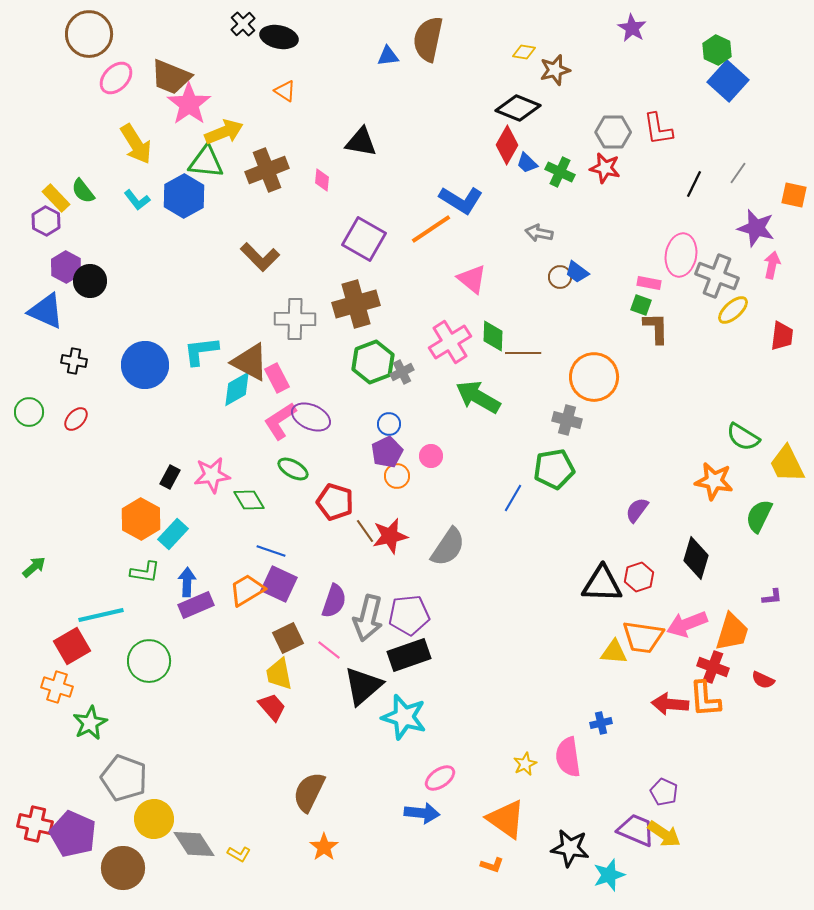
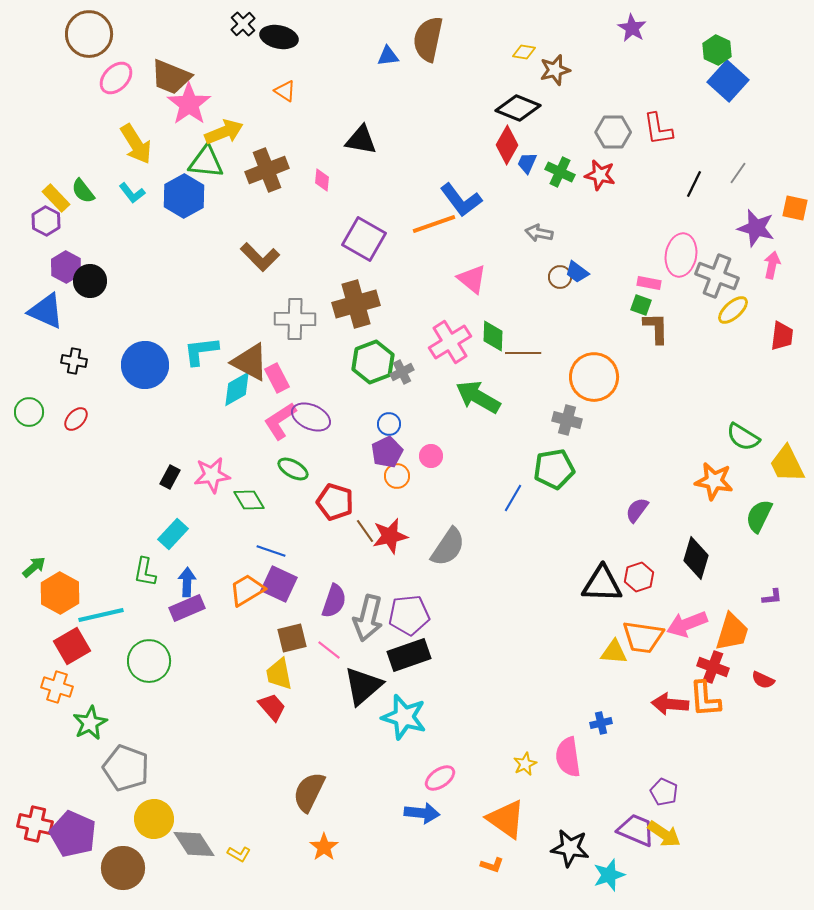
black triangle at (361, 142): moved 2 px up
blue trapezoid at (527, 163): rotated 70 degrees clockwise
red star at (605, 168): moved 5 px left, 7 px down
orange square at (794, 195): moved 1 px right, 13 px down
cyan L-shape at (137, 200): moved 5 px left, 7 px up
blue L-shape at (461, 200): rotated 21 degrees clockwise
orange line at (431, 229): moved 3 px right, 5 px up; rotated 15 degrees clockwise
orange hexagon at (141, 519): moved 81 px left, 74 px down
green L-shape at (145, 572): rotated 92 degrees clockwise
purple rectangle at (196, 605): moved 9 px left, 3 px down
brown square at (288, 638): moved 4 px right; rotated 12 degrees clockwise
gray pentagon at (124, 778): moved 2 px right, 10 px up
